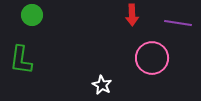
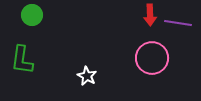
red arrow: moved 18 px right
green L-shape: moved 1 px right
white star: moved 15 px left, 9 px up
